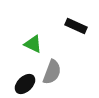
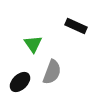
green triangle: rotated 30 degrees clockwise
black ellipse: moved 5 px left, 2 px up
